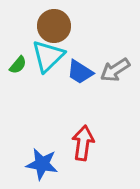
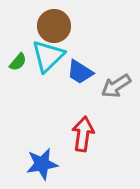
green semicircle: moved 3 px up
gray arrow: moved 1 px right, 16 px down
red arrow: moved 9 px up
blue star: rotated 20 degrees counterclockwise
